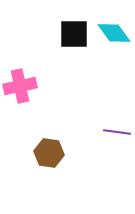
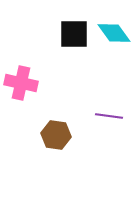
pink cross: moved 1 px right, 3 px up; rotated 24 degrees clockwise
purple line: moved 8 px left, 16 px up
brown hexagon: moved 7 px right, 18 px up
